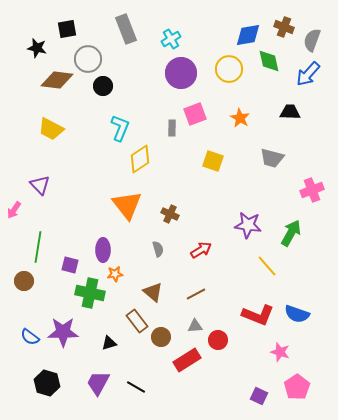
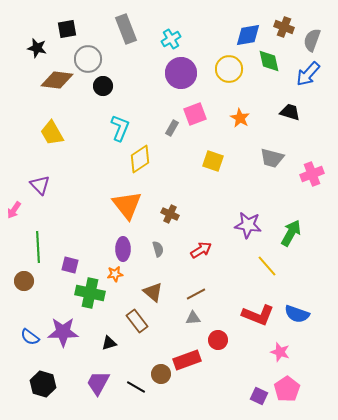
black trapezoid at (290, 112): rotated 15 degrees clockwise
gray rectangle at (172, 128): rotated 28 degrees clockwise
yellow trapezoid at (51, 129): moved 1 px right, 4 px down; rotated 32 degrees clockwise
pink cross at (312, 190): moved 16 px up
green line at (38, 247): rotated 12 degrees counterclockwise
purple ellipse at (103, 250): moved 20 px right, 1 px up
gray triangle at (195, 326): moved 2 px left, 8 px up
brown circle at (161, 337): moved 37 px down
red rectangle at (187, 360): rotated 12 degrees clockwise
black hexagon at (47, 383): moved 4 px left, 1 px down
pink pentagon at (297, 387): moved 10 px left, 2 px down
